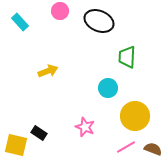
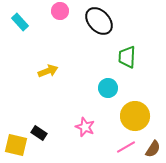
black ellipse: rotated 24 degrees clockwise
brown semicircle: rotated 102 degrees clockwise
